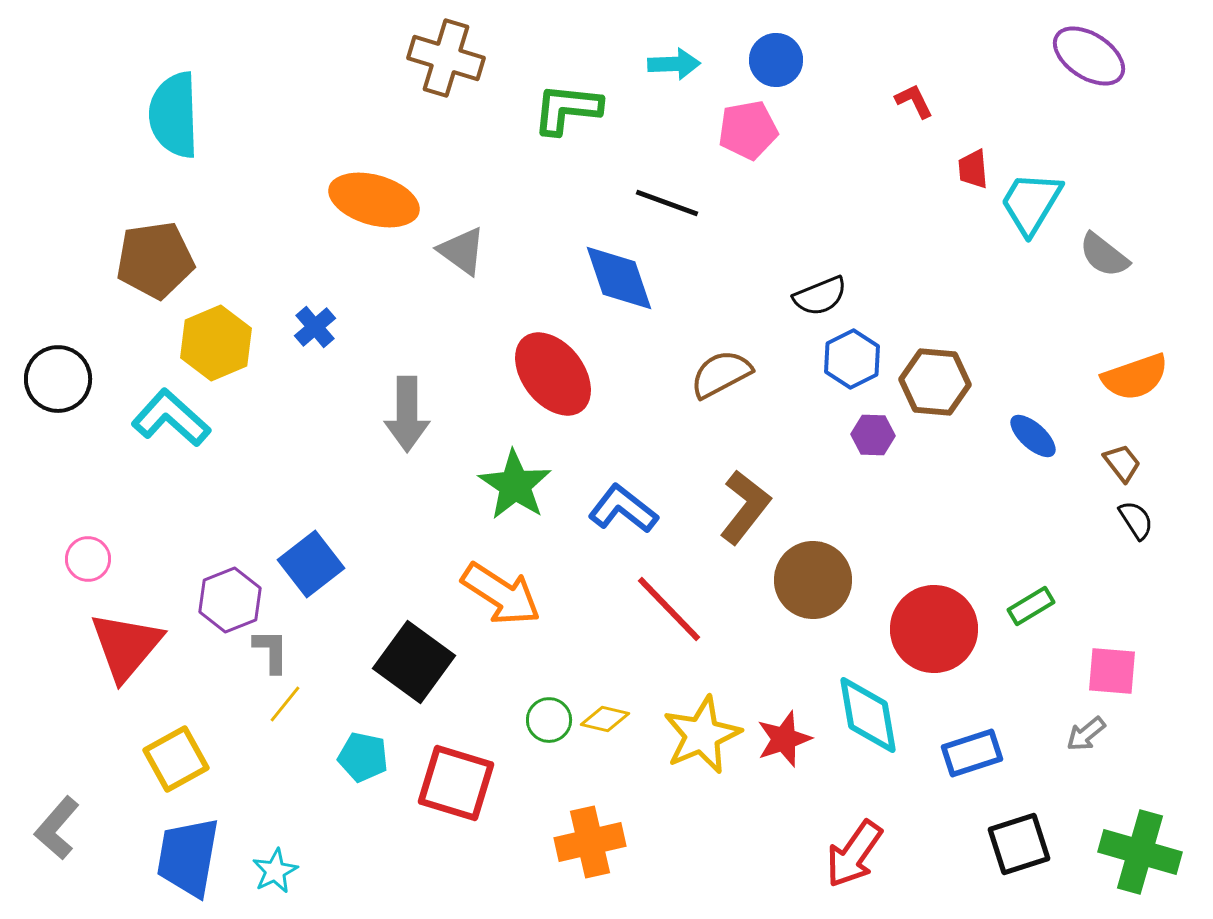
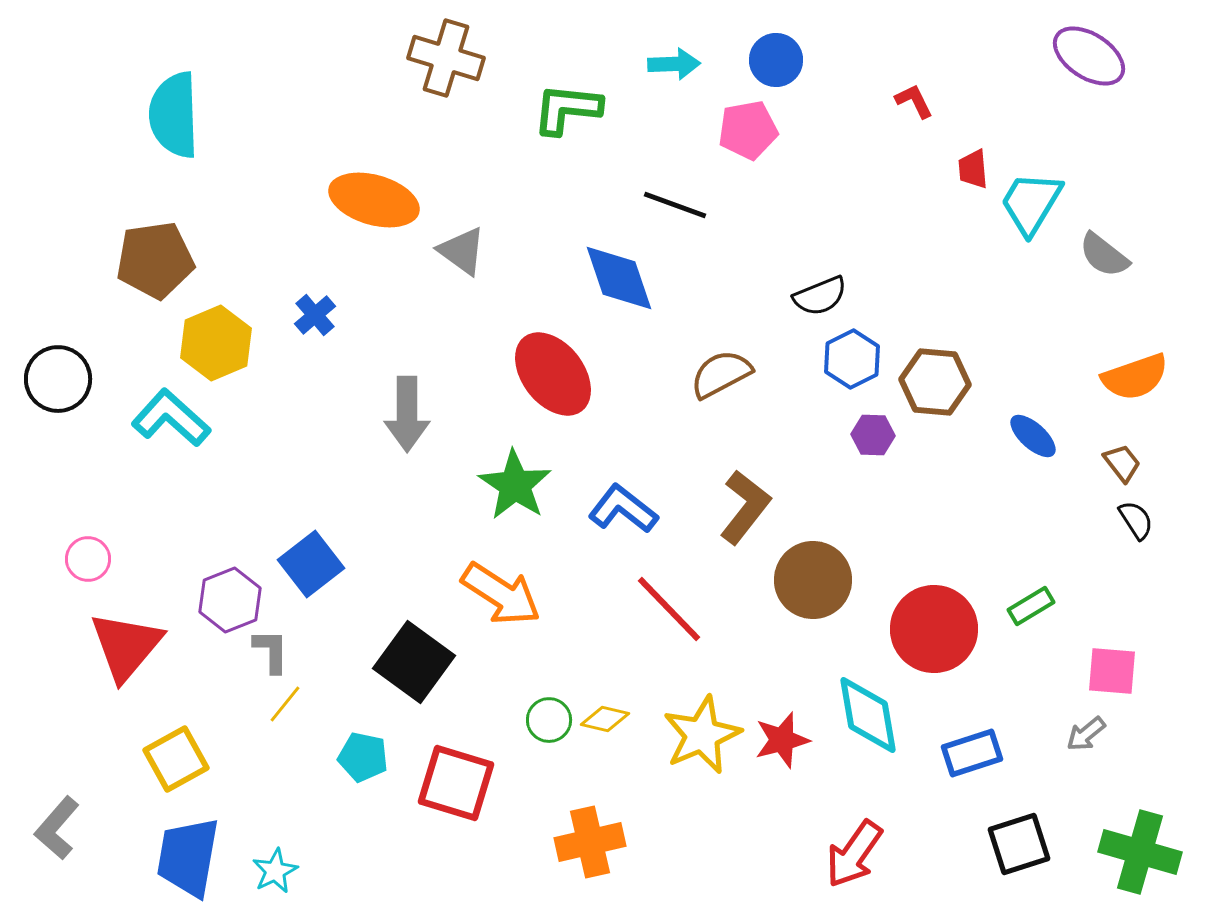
black line at (667, 203): moved 8 px right, 2 px down
blue cross at (315, 327): moved 12 px up
red star at (784, 739): moved 2 px left, 1 px down; rotated 4 degrees clockwise
